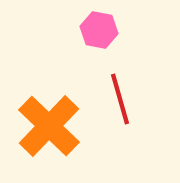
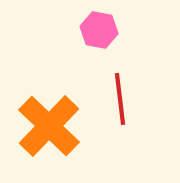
red line: rotated 9 degrees clockwise
